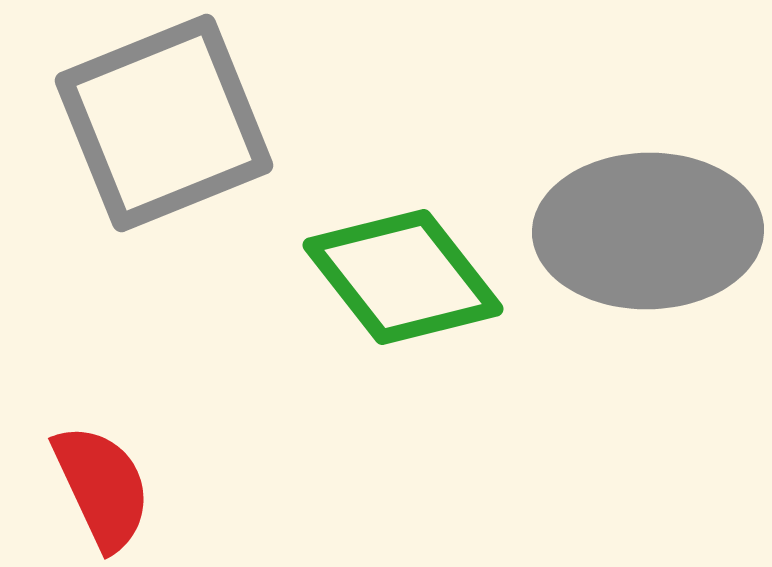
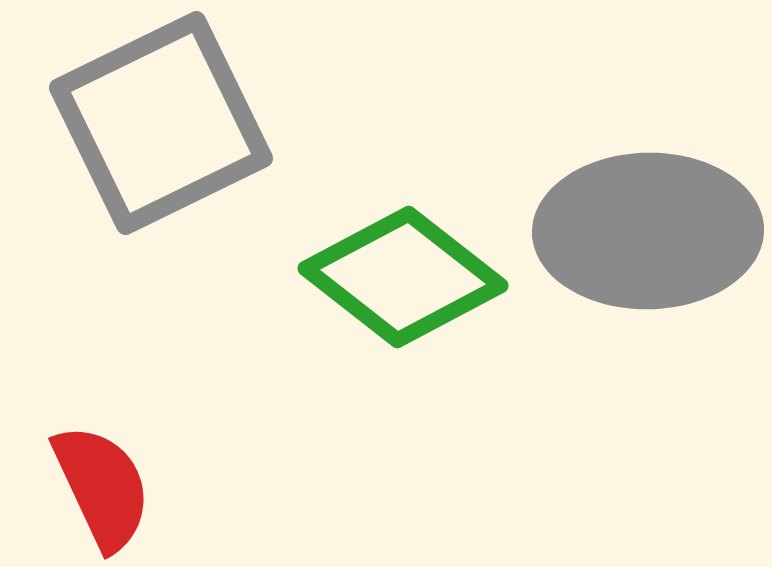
gray square: moved 3 px left; rotated 4 degrees counterclockwise
green diamond: rotated 14 degrees counterclockwise
